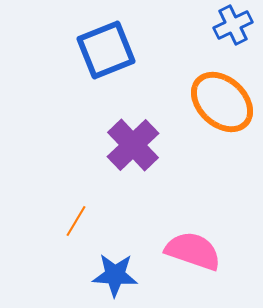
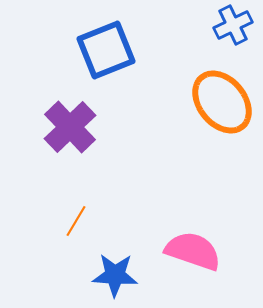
orange ellipse: rotated 8 degrees clockwise
purple cross: moved 63 px left, 18 px up
